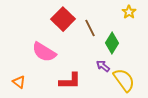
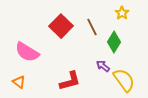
yellow star: moved 7 px left, 1 px down
red square: moved 2 px left, 7 px down
brown line: moved 2 px right, 1 px up
green diamond: moved 2 px right, 1 px up
pink semicircle: moved 17 px left
red L-shape: rotated 15 degrees counterclockwise
